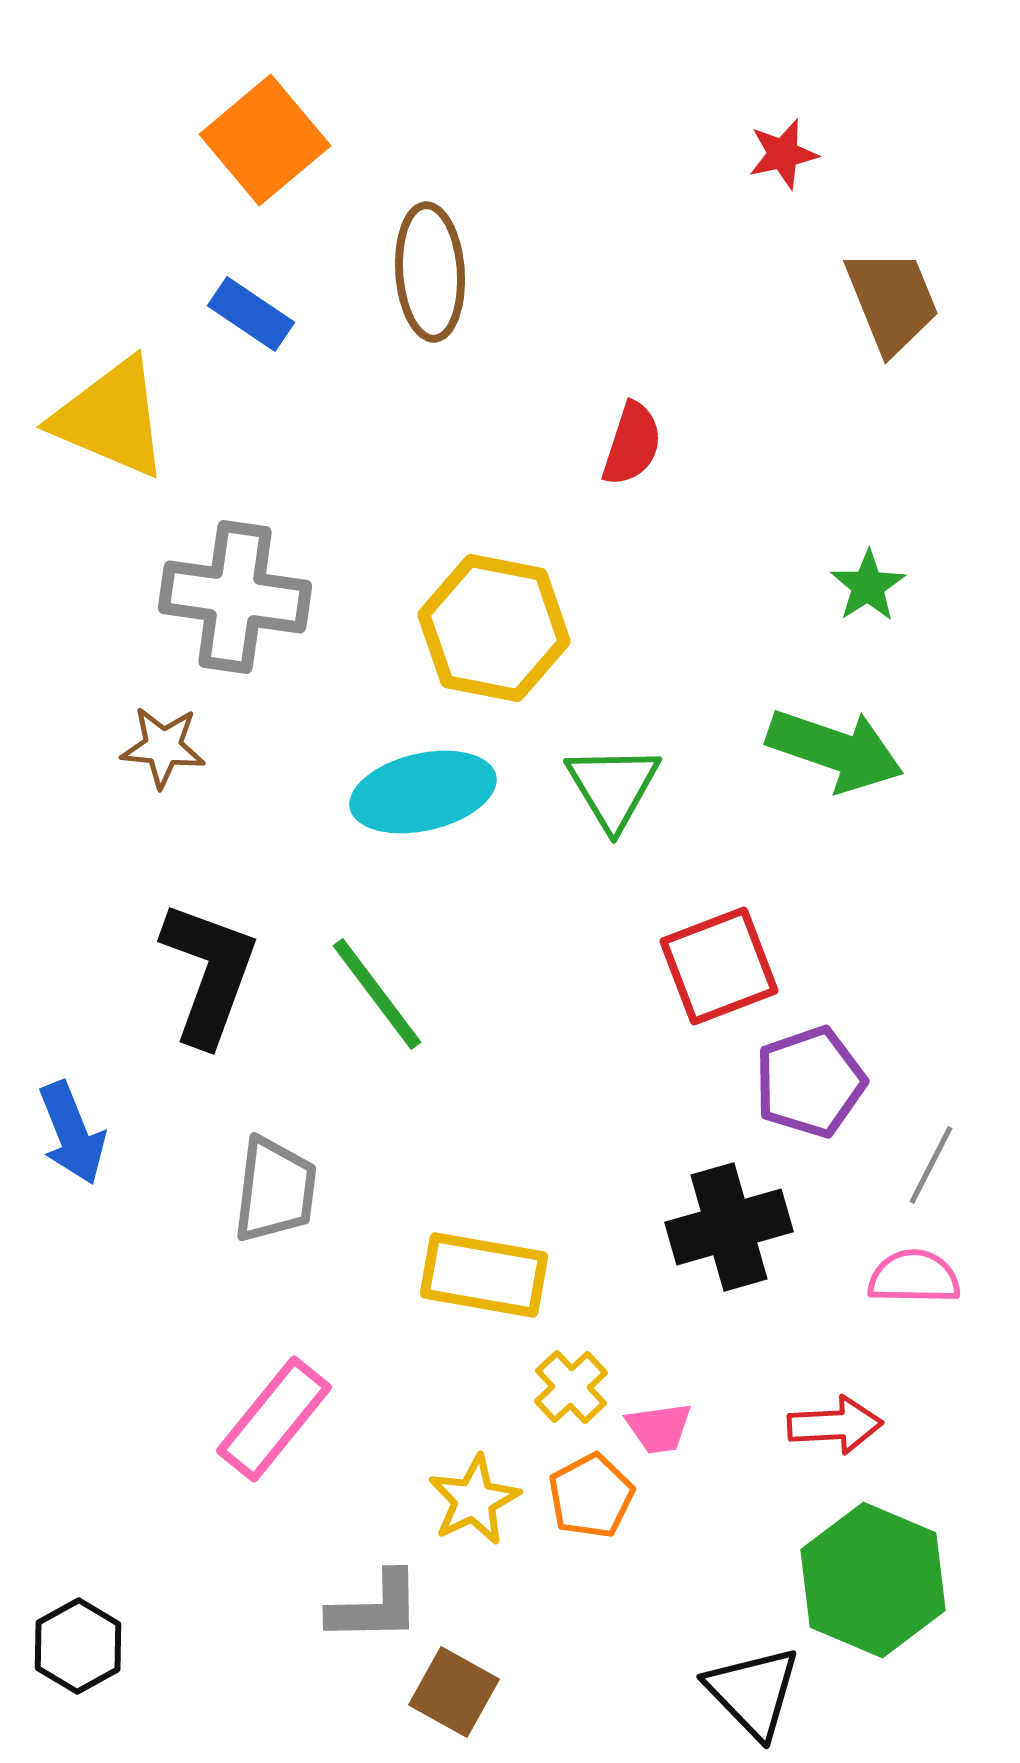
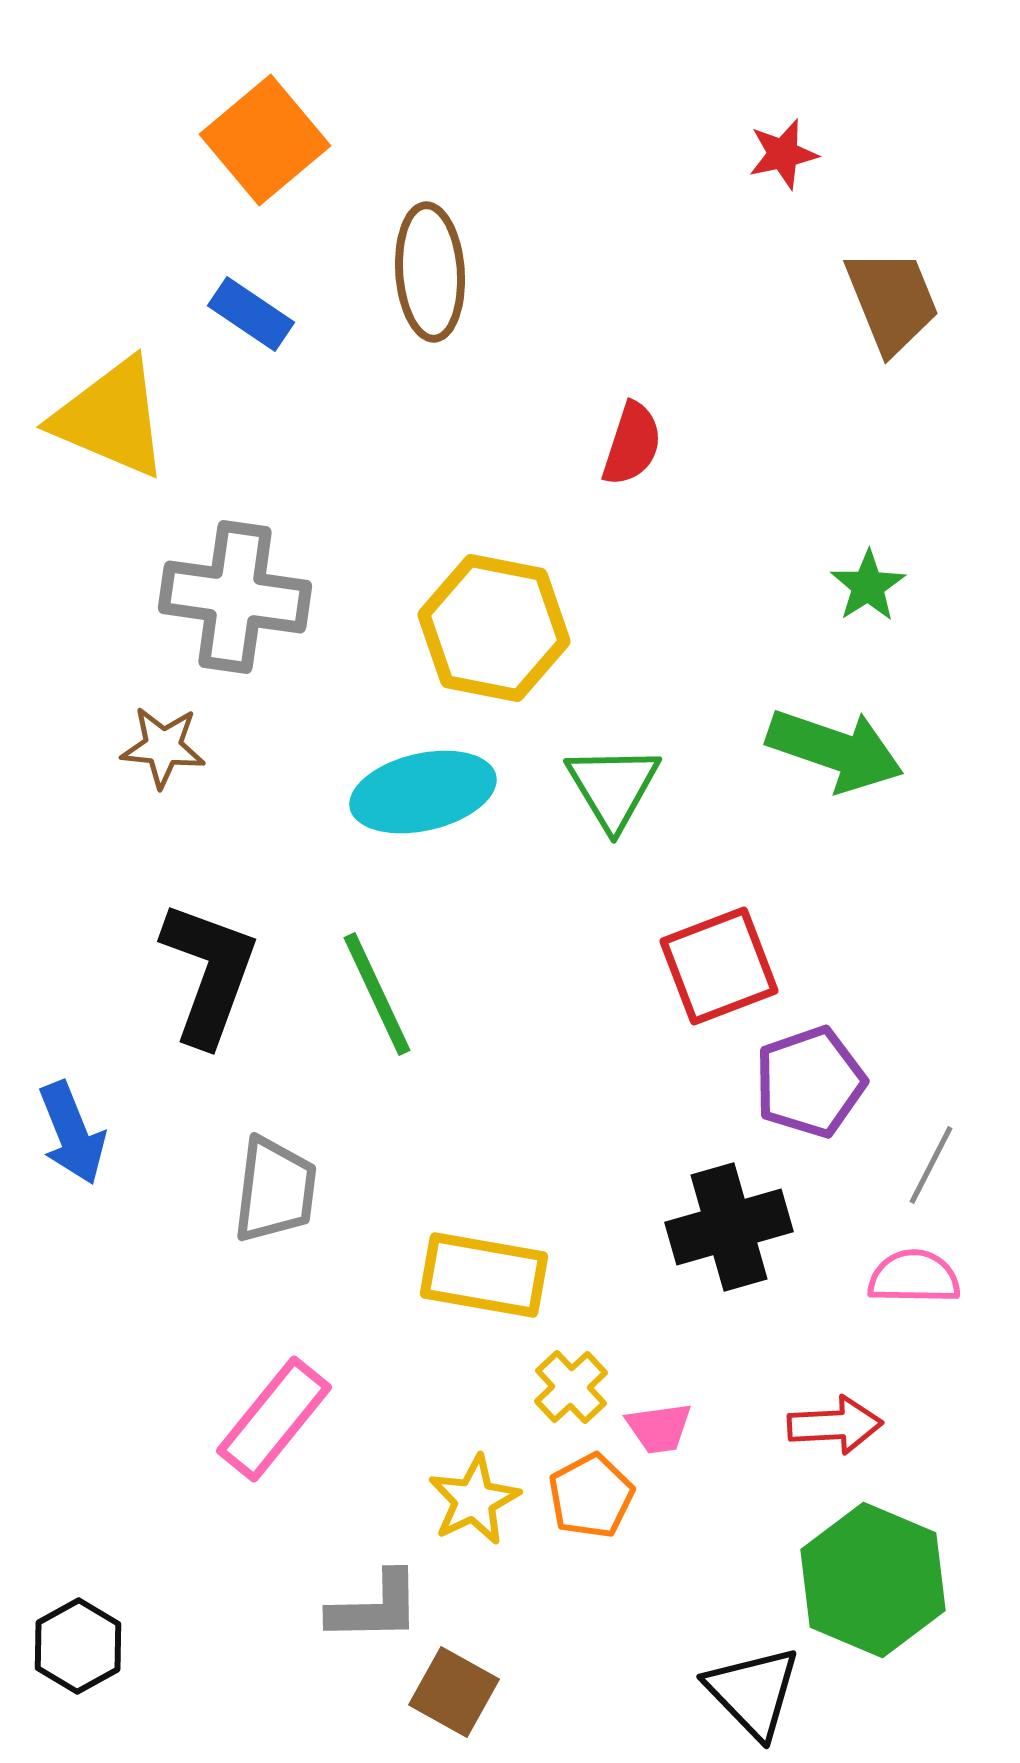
green line: rotated 12 degrees clockwise
